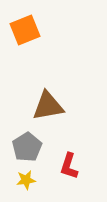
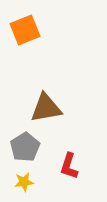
brown triangle: moved 2 px left, 2 px down
gray pentagon: moved 2 px left
yellow star: moved 2 px left, 2 px down
